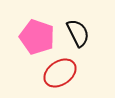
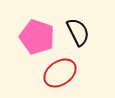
black semicircle: moved 1 px up
